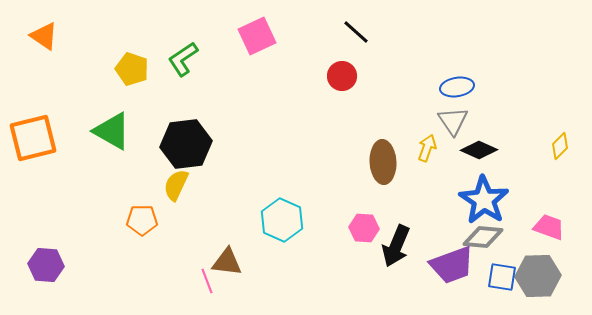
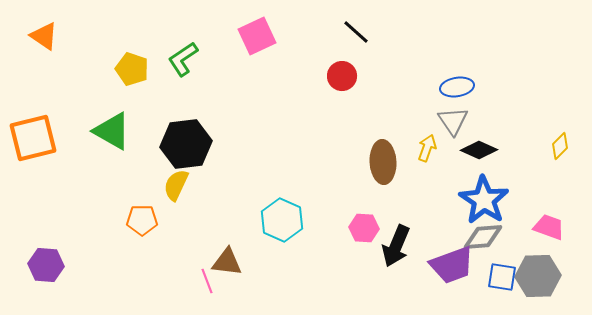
gray diamond: rotated 9 degrees counterclockwise
